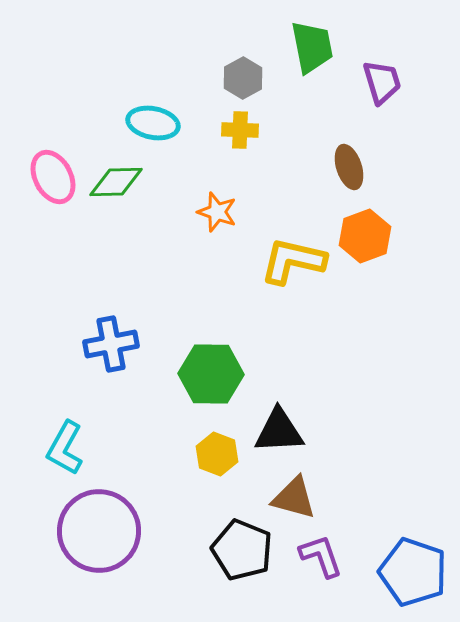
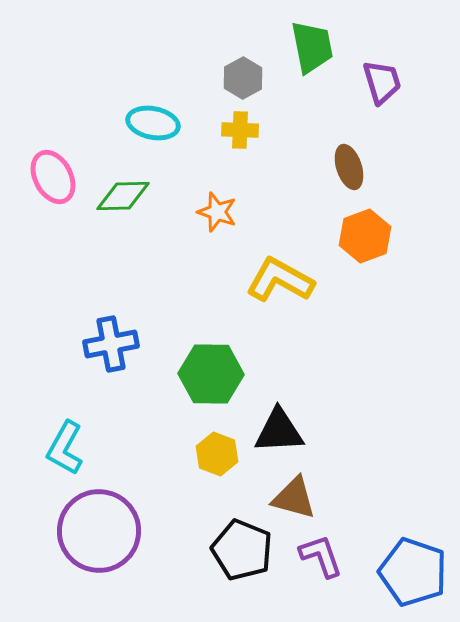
green diamond: moved 7 px right, 14 px down
yellow L-shape: moved 13 px left, 19 px down; rotated 16 degrees clockwise
